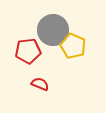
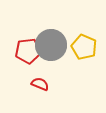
gray circle: moved 2 px left, 15 px down
yellow pentagon: moved 11 px right, 1 px down
